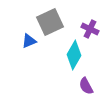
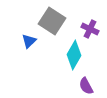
gray square: moved 2 px right, 1 px up; rotated 32 degrees counterclockwise
blue triangle: rotated 21 degrees counterclockwise
